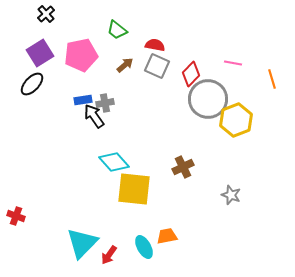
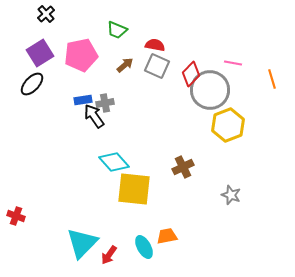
green trapezoid: rotated 15 degrees counterclockwise
gray circle: moved 2 px right, 9 px up
yellow hexagon: moved 8 px left, 5 px down
